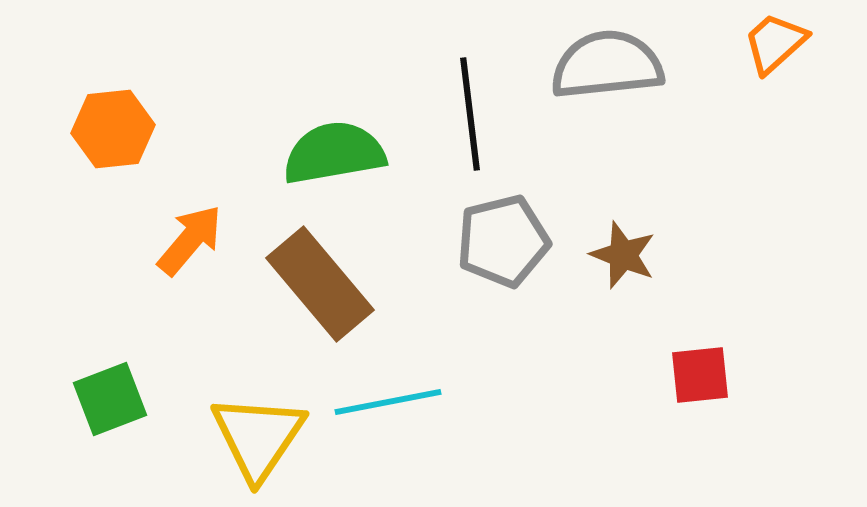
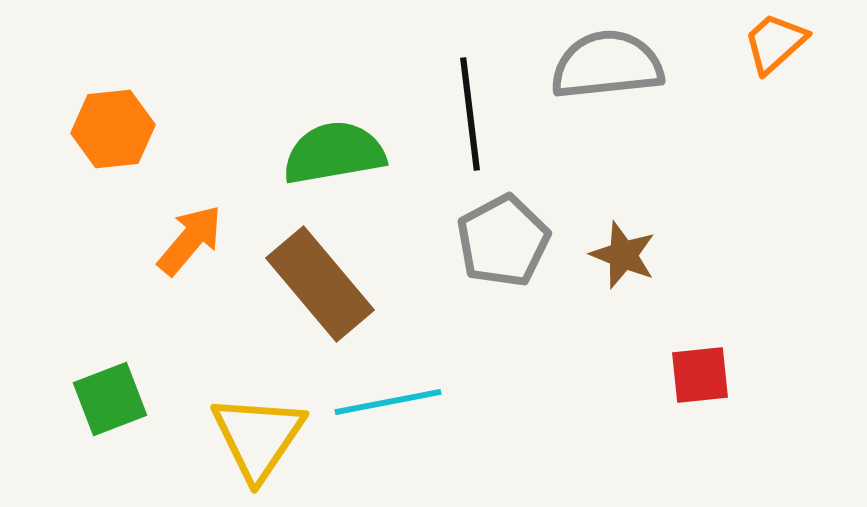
gray pentagon: rotated 14 degrees counterclockwise
